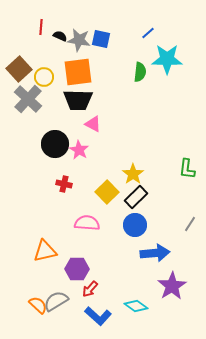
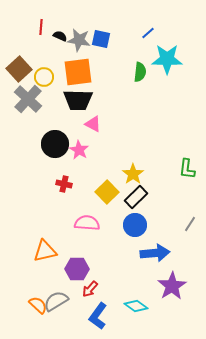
blue L-shape: rotated 84 degrees clockwise
